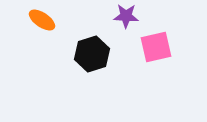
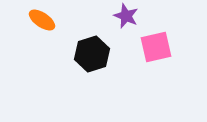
purple star: rotated 20 degrees clockwise
